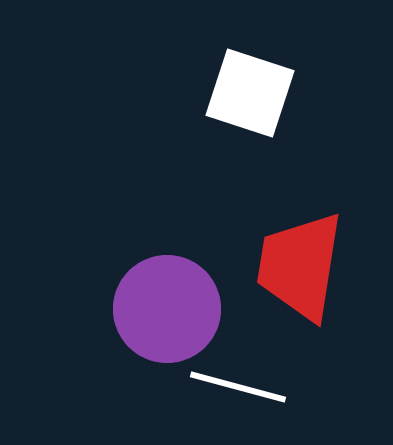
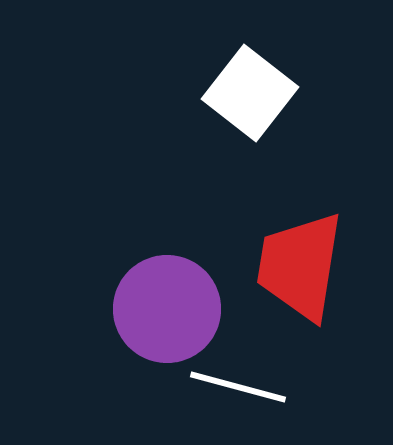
white square: rotated 20 degrees clockwise
